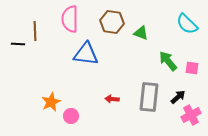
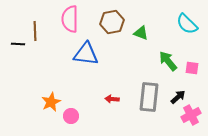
brown hexagon: rotated 20 degrees counterclockwise
